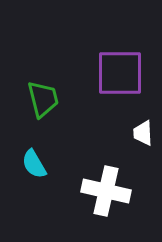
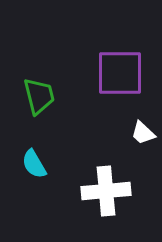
green trapezoid: moved 4 px left, 3 px up
white trapezoid: rotated 44 degrees counterclockwise
white cross: rotated 18 degrees counterclockwise
